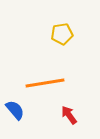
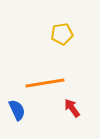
blue semicircle: moved 2 px right; rotated 15 degrees clockwise
red arrow: moved 3 px right, 7 px up
